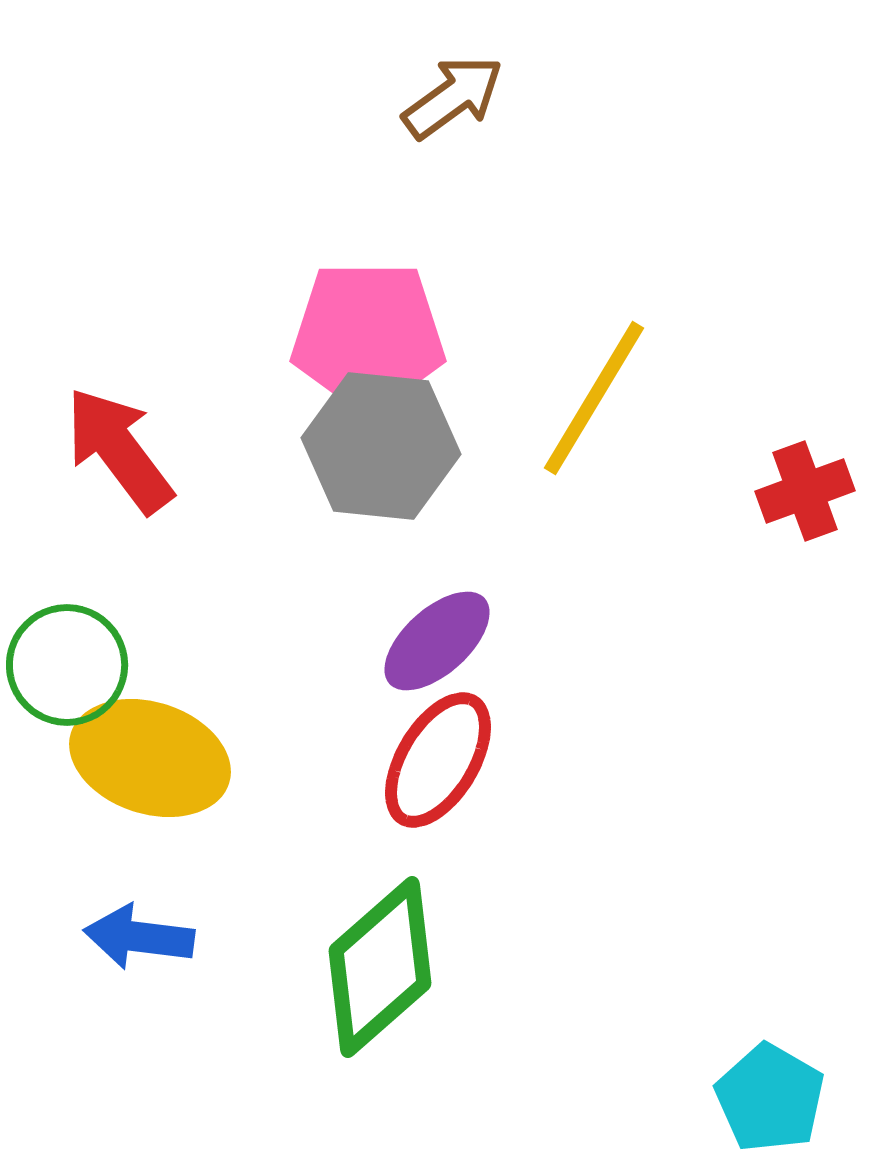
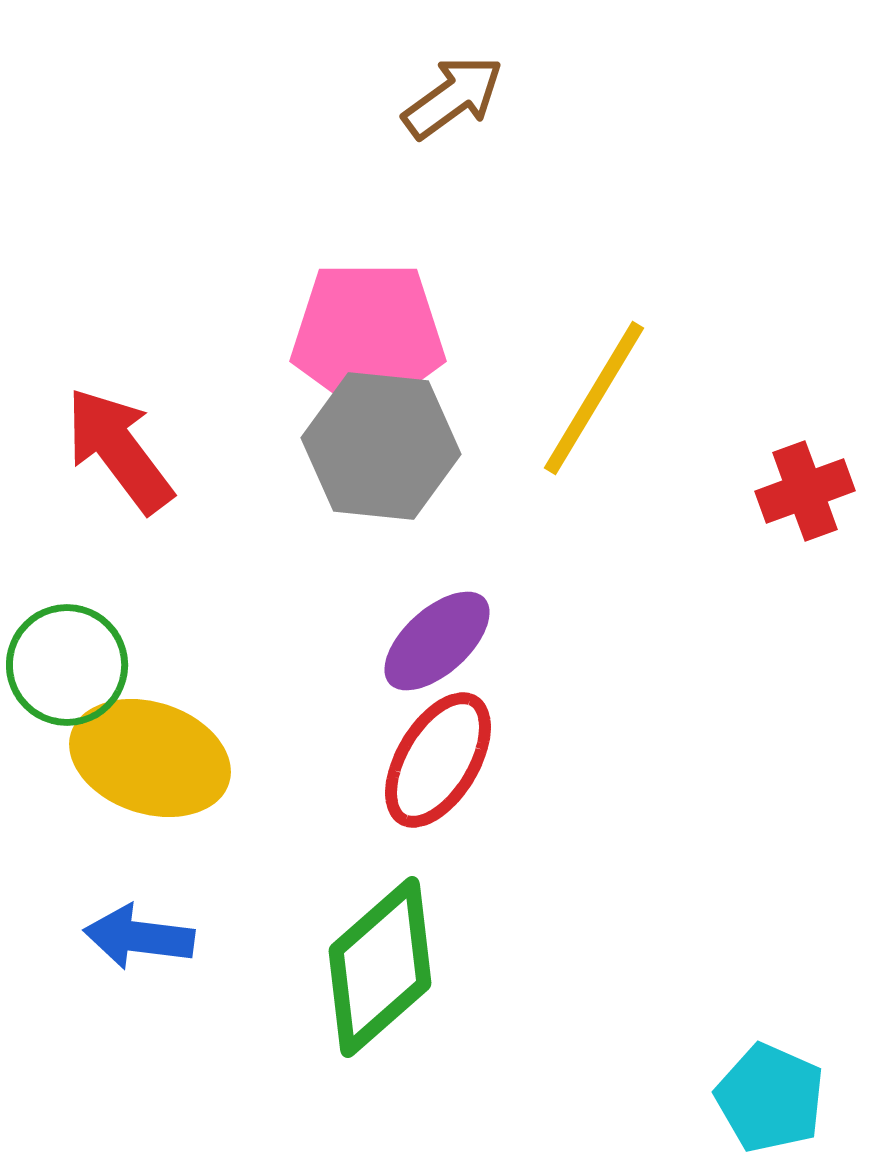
cyan pentagon: rotated 6 degrees counterclockwise
